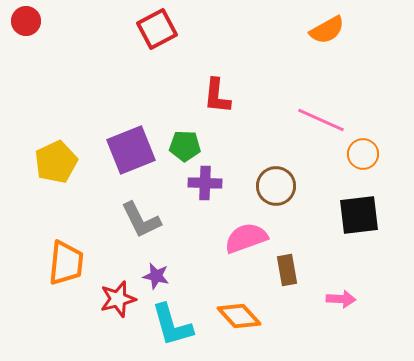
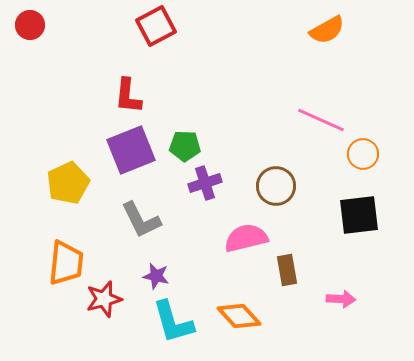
red circle: moved 4 px right, 4 px down
red square: moved 1 px left, 3 px up
red L-shape: moved 89 px left
yellow pentagon: moved 12 px right, 21 px down
purple cross: rotated 20 degrees counterclockwise
pink semicircle: rotated 6 degrees clockwise
red star: moved 14 px left
cyan L-shape: moved 1 px right, 3 px up
